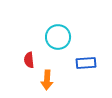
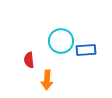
cyan circle: moved 3 px right, 4 px down
blue rectangle: moved 13 px up
